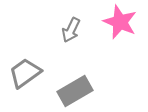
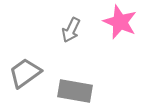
gray rectangle: rotated 40 degrees clockwise
